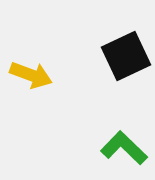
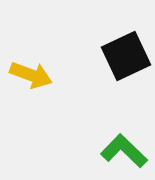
green L-shape: moved 3 px down
